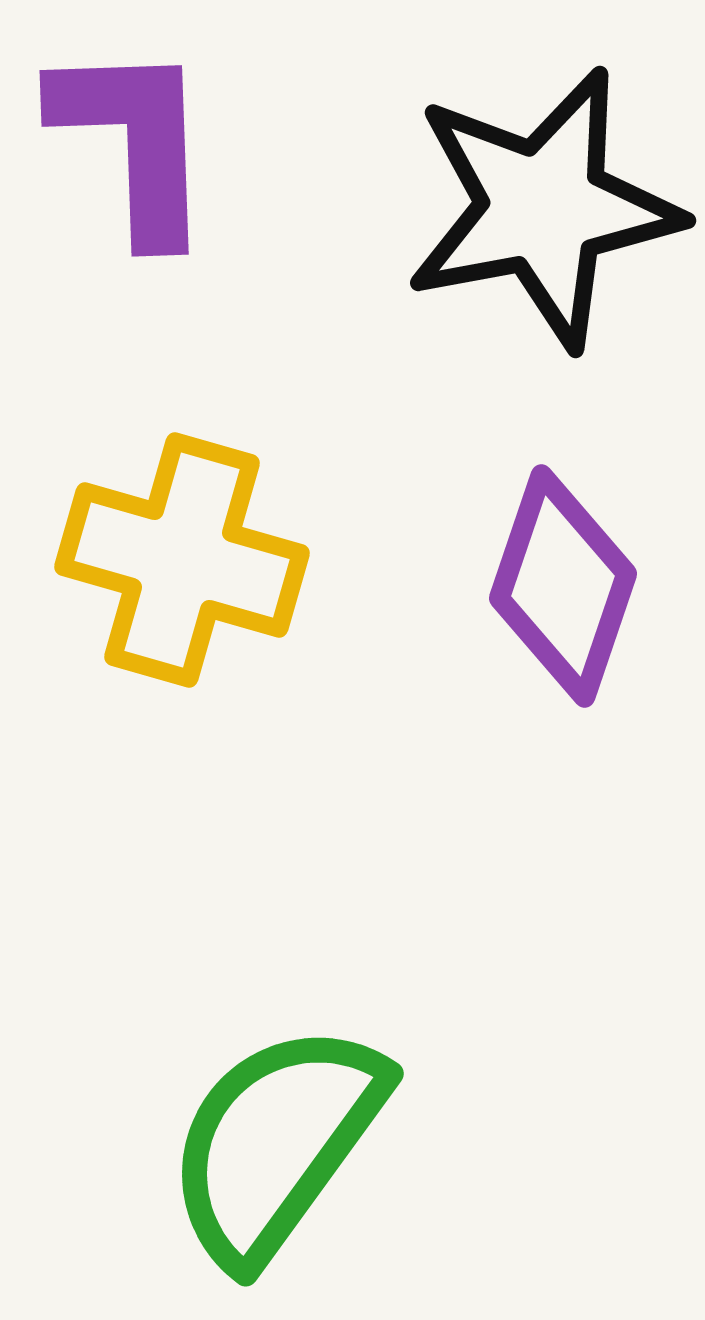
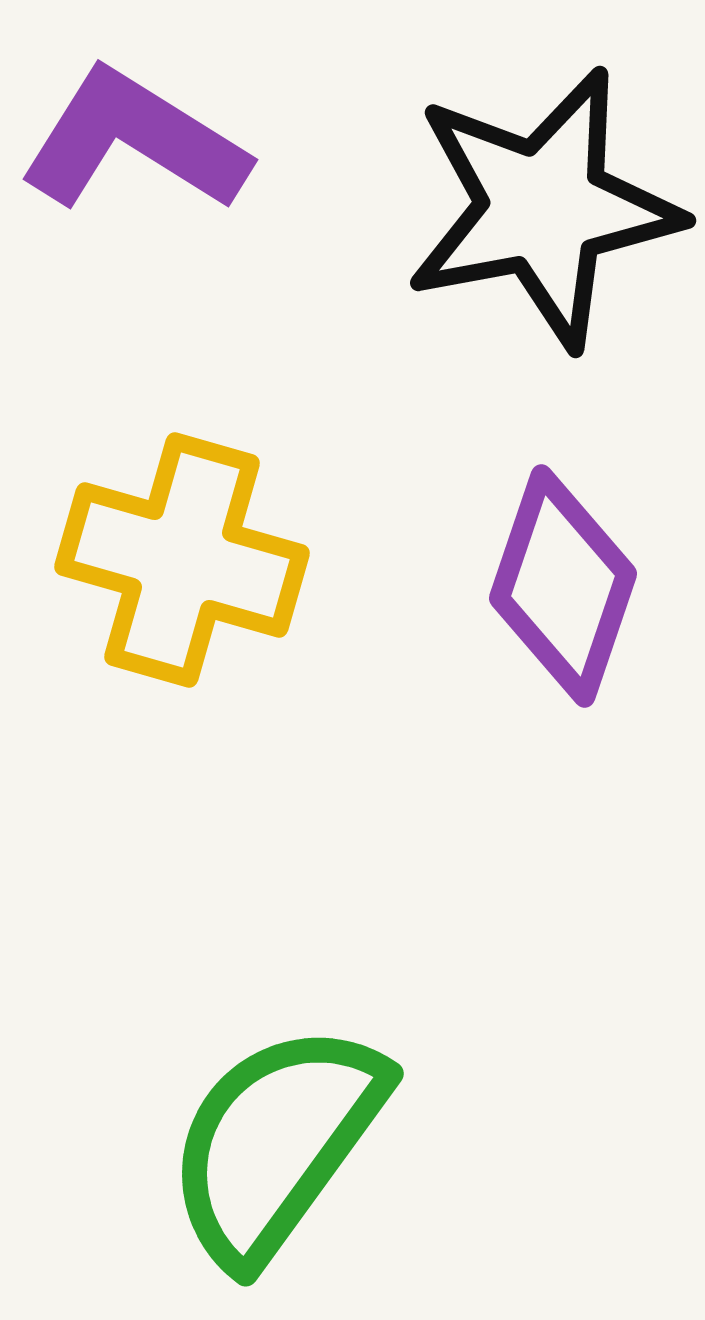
purple L-shape: rotated 56 degrees counterclockwise
